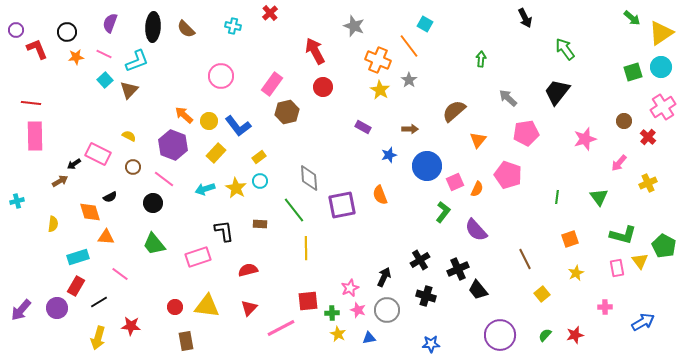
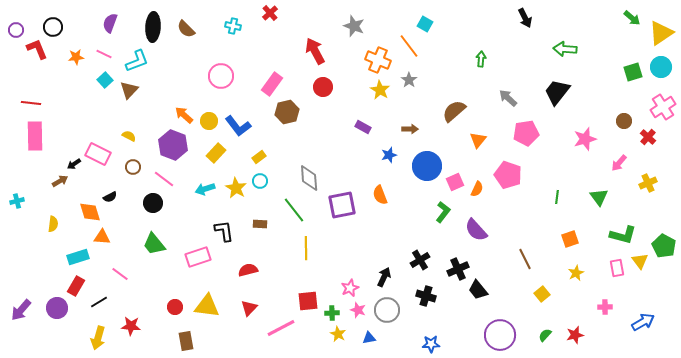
black circle at (67, 32): moved 14 px left, 5 px up
green arrow at (565, 49): rotated 50 degrees counterclockwise
orange triangle at (106, 237): moved 4 px left
